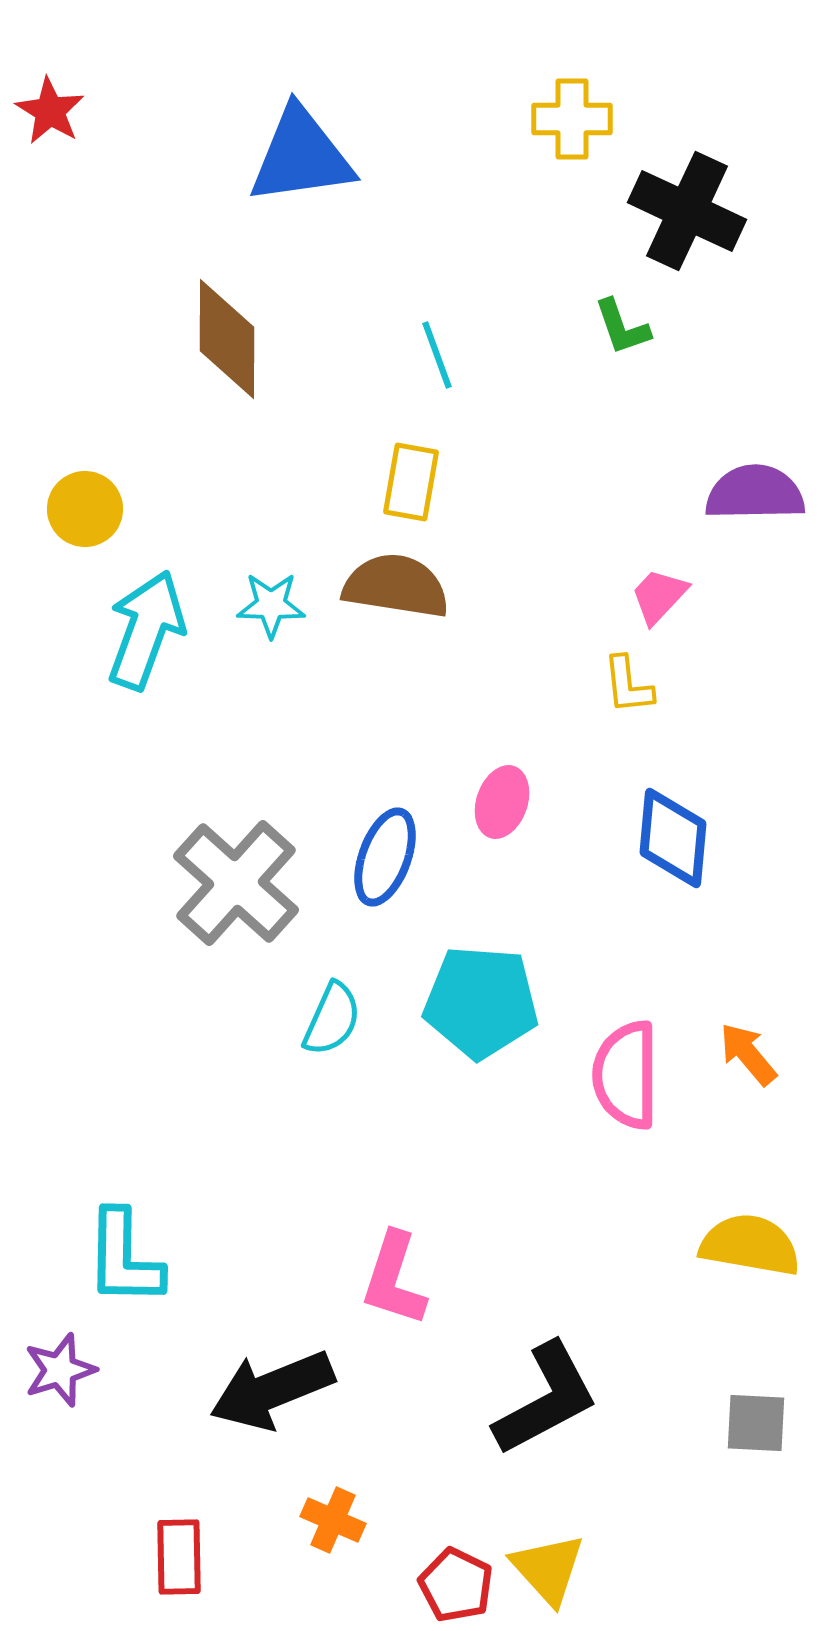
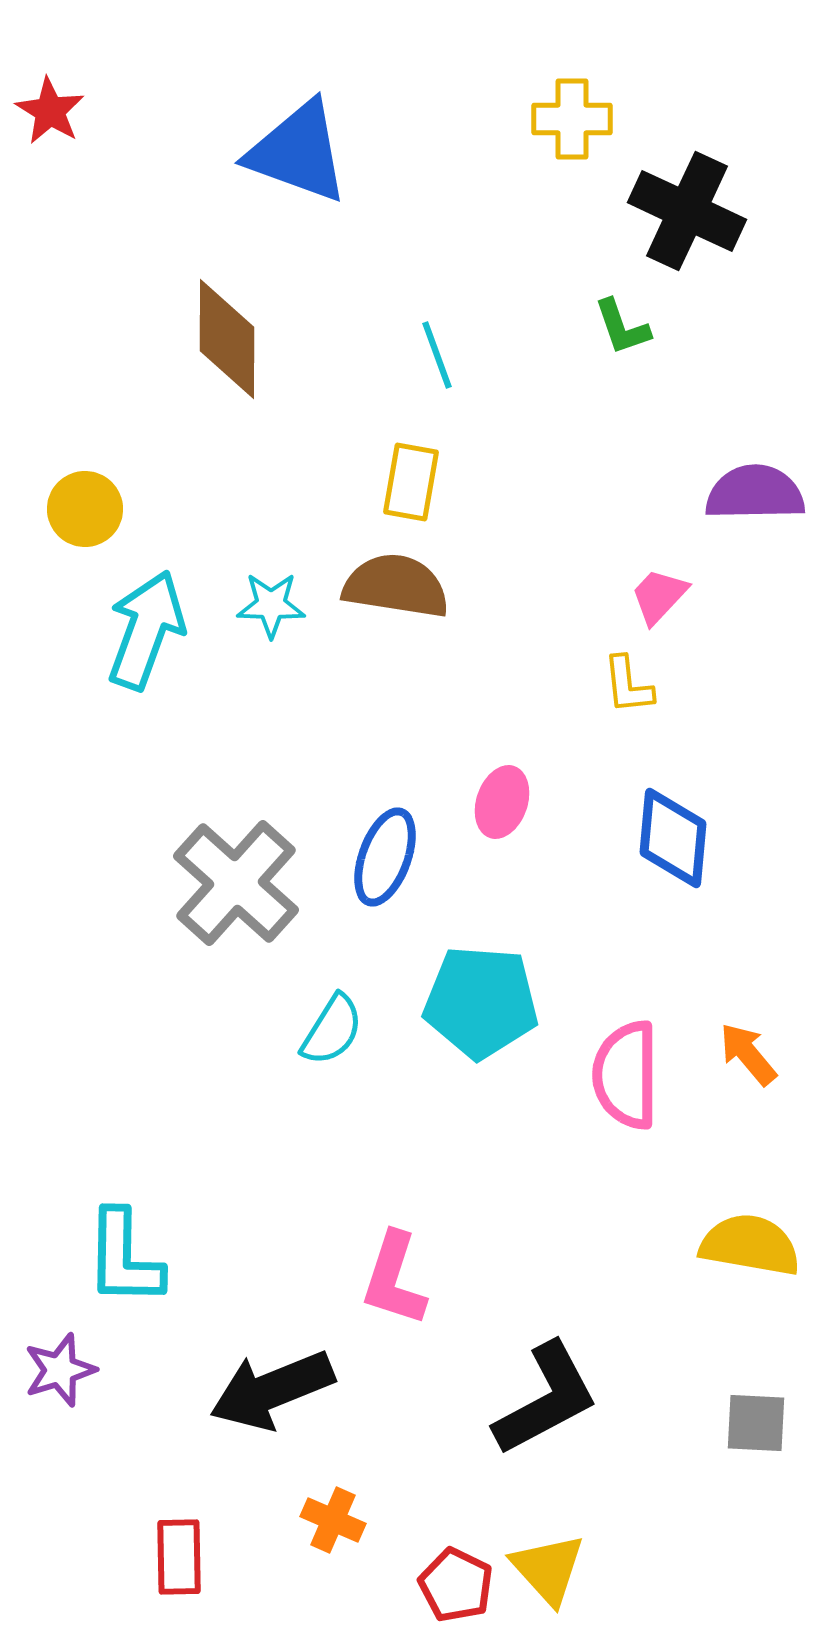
blue triangle: moved 3 px left, 4 px up; rotated 28 degrees clockwise
cyan semicircle: moved 11 px down; rotated 8 degrees clockwise
